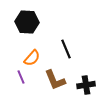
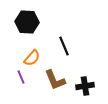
black line: moved 2 px left, 3 px up
black cross: moved 1 px left, 1 px down
